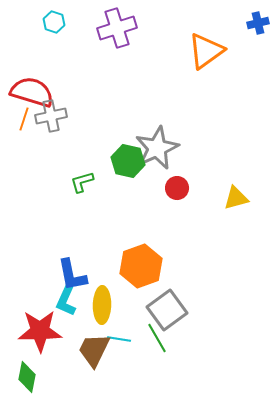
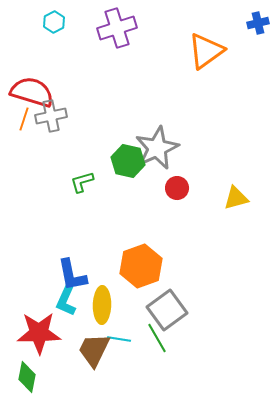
cyan hexagon: rotated 15 degrees clockwise
red star: moved 1 px left, 2 px down
